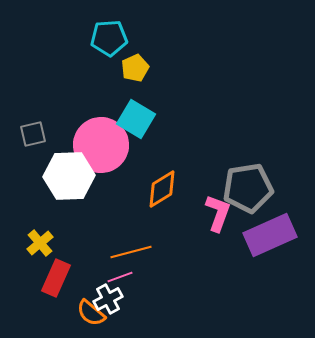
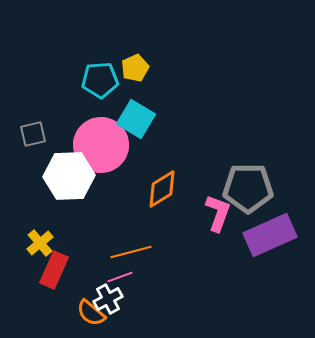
cyan pentagon: moved 9 px left, 42 px down
gray pentagon: rotated 9 degrees clockwise
red rectangle: moved 2 px left, 8 px up
